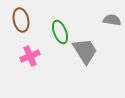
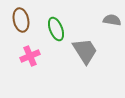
green ellipse: moved 4 px left, 3 px up
